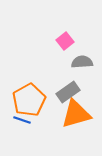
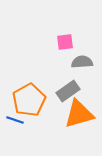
pink square: moved 1 px down; rotated 30 degrees clockwise
gray rectangle: moved 1 px up
orange triangle: moved 3 px right
blue line: moved 7 px left
